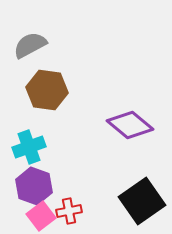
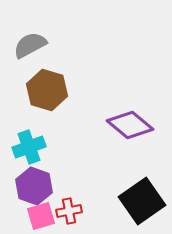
brown hexagon: rotated 9 degrees clockwise
pink square: rotated 20 degrees clockwise
